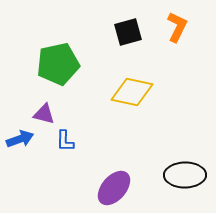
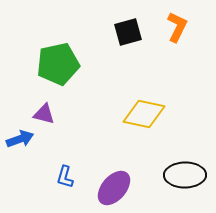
yellow diamond: moved 12 px right, 22 px down
blue L-shape: moved 36 px down; rotated 15 degrees clockwise
